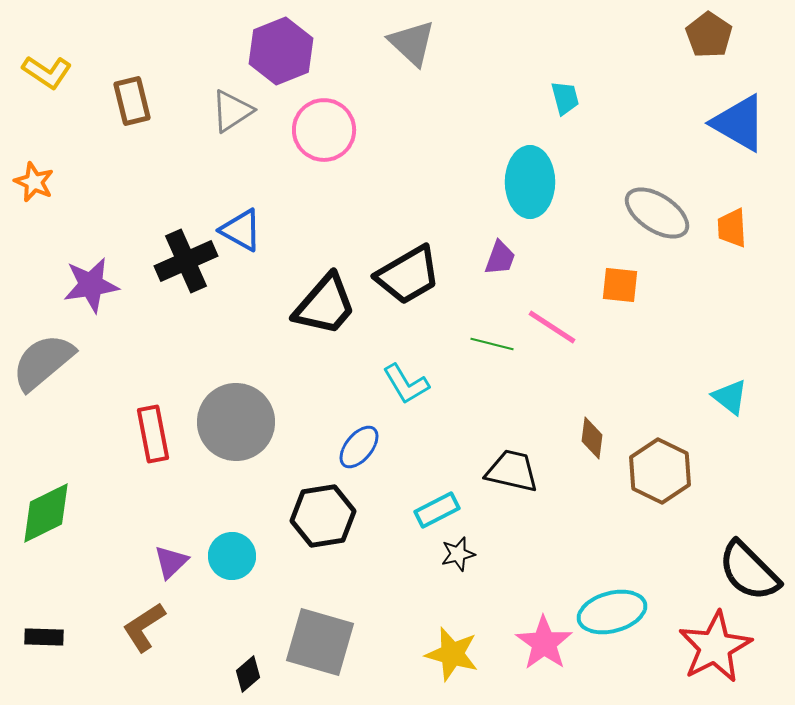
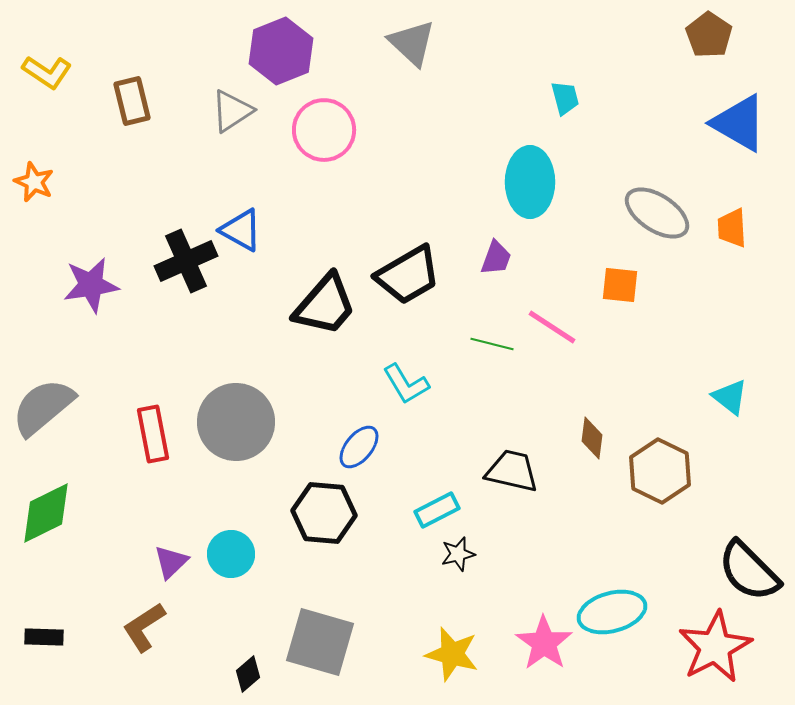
purple trapezoid at (500, 258): moved 4 px left
gray semicircle at (43, 362): moved 45 px down
black hexagon at (323, 516): moved 1 px right, 3 px up; rotated 14 degrees clockwise
cyan circle at (232, 556): moved 1 px left, 2 px up
